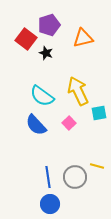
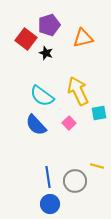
gray circle: moved 4 px down
